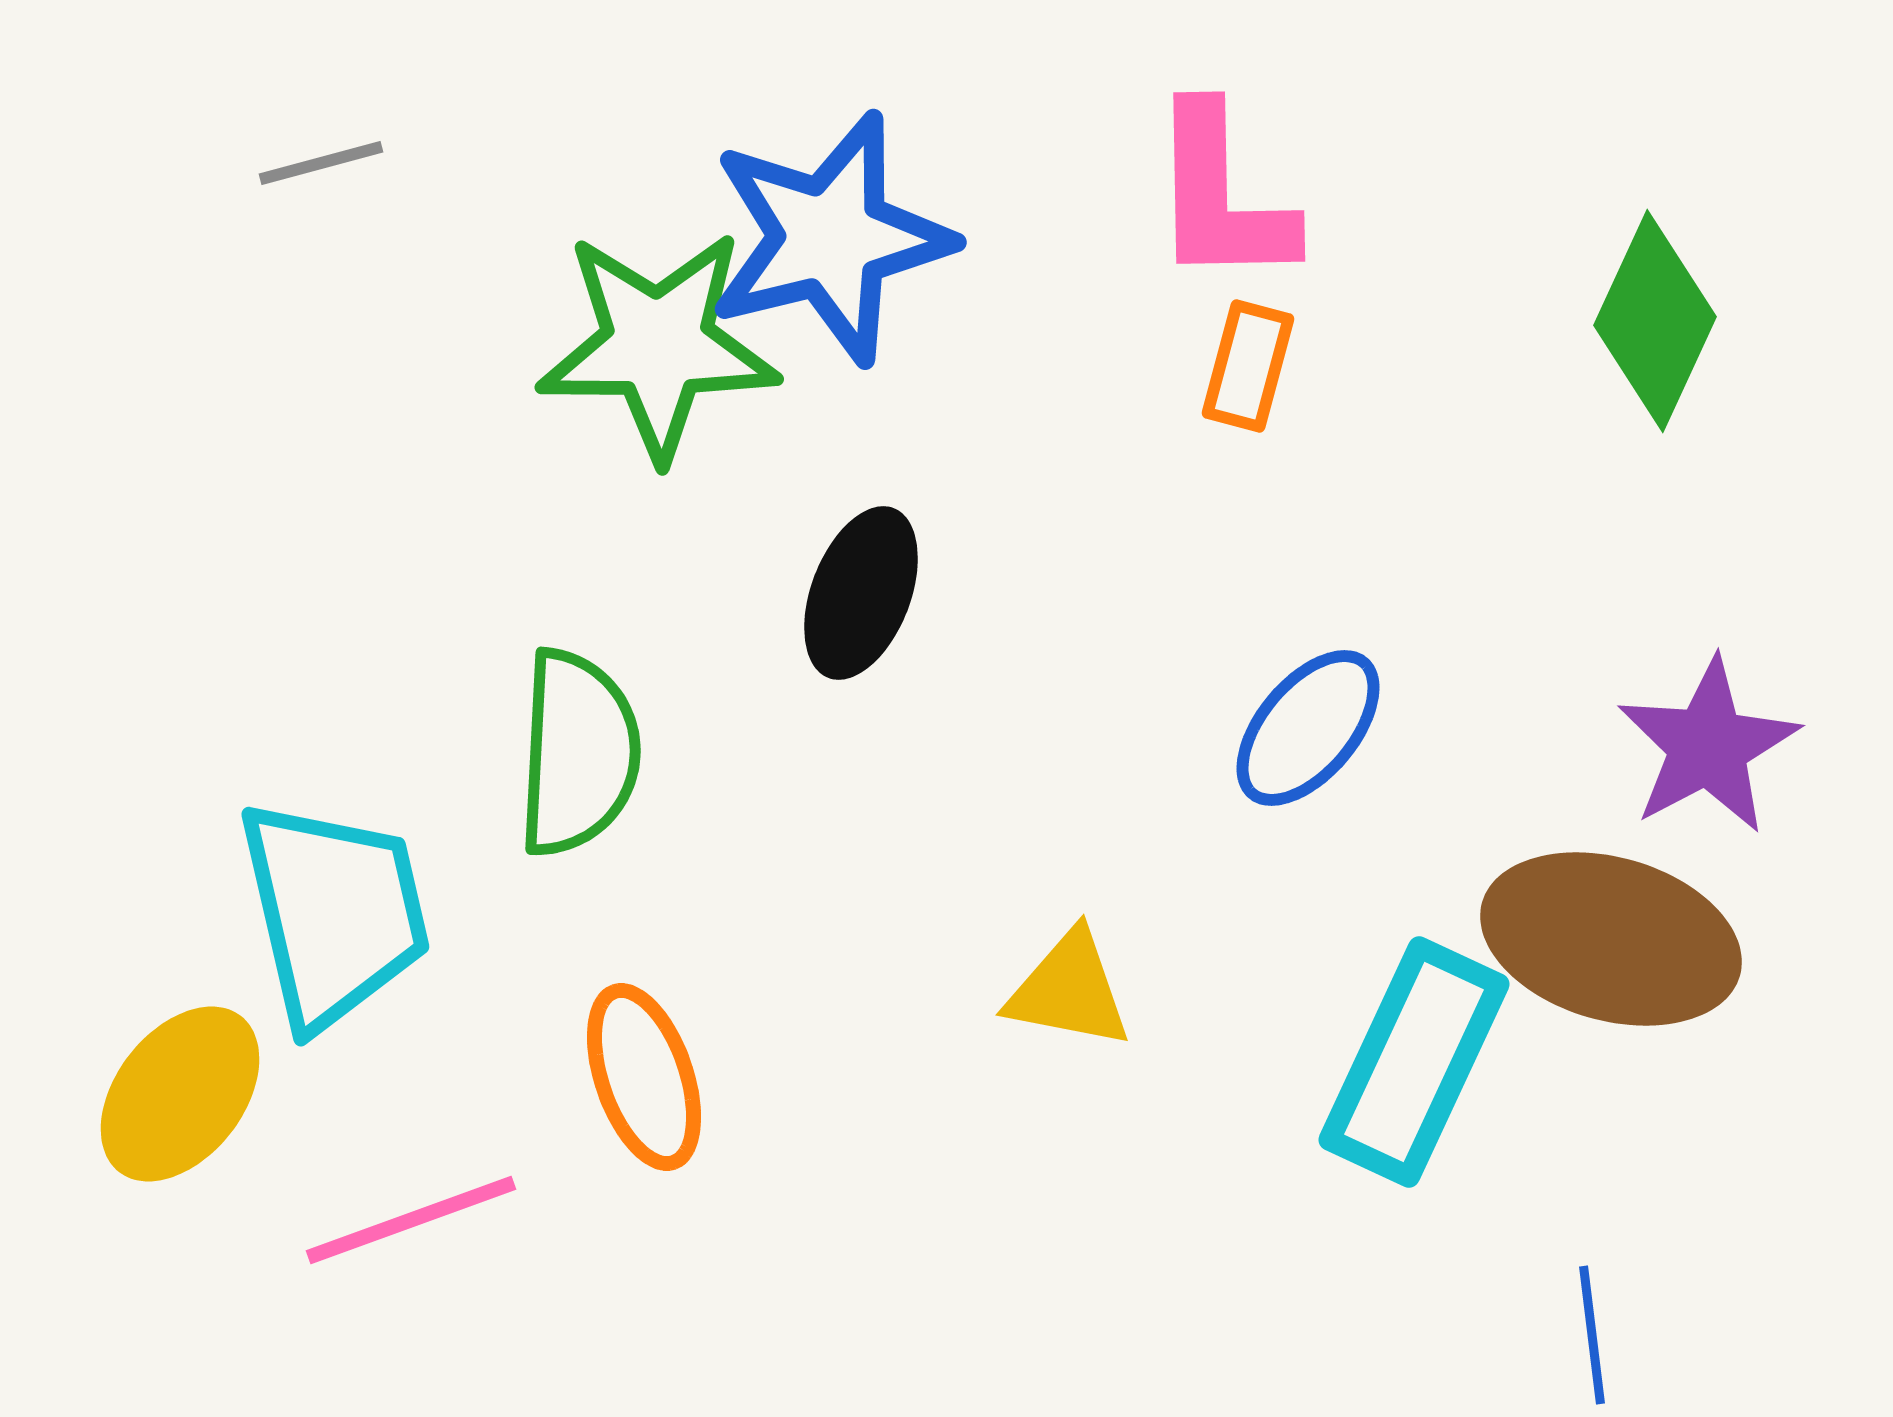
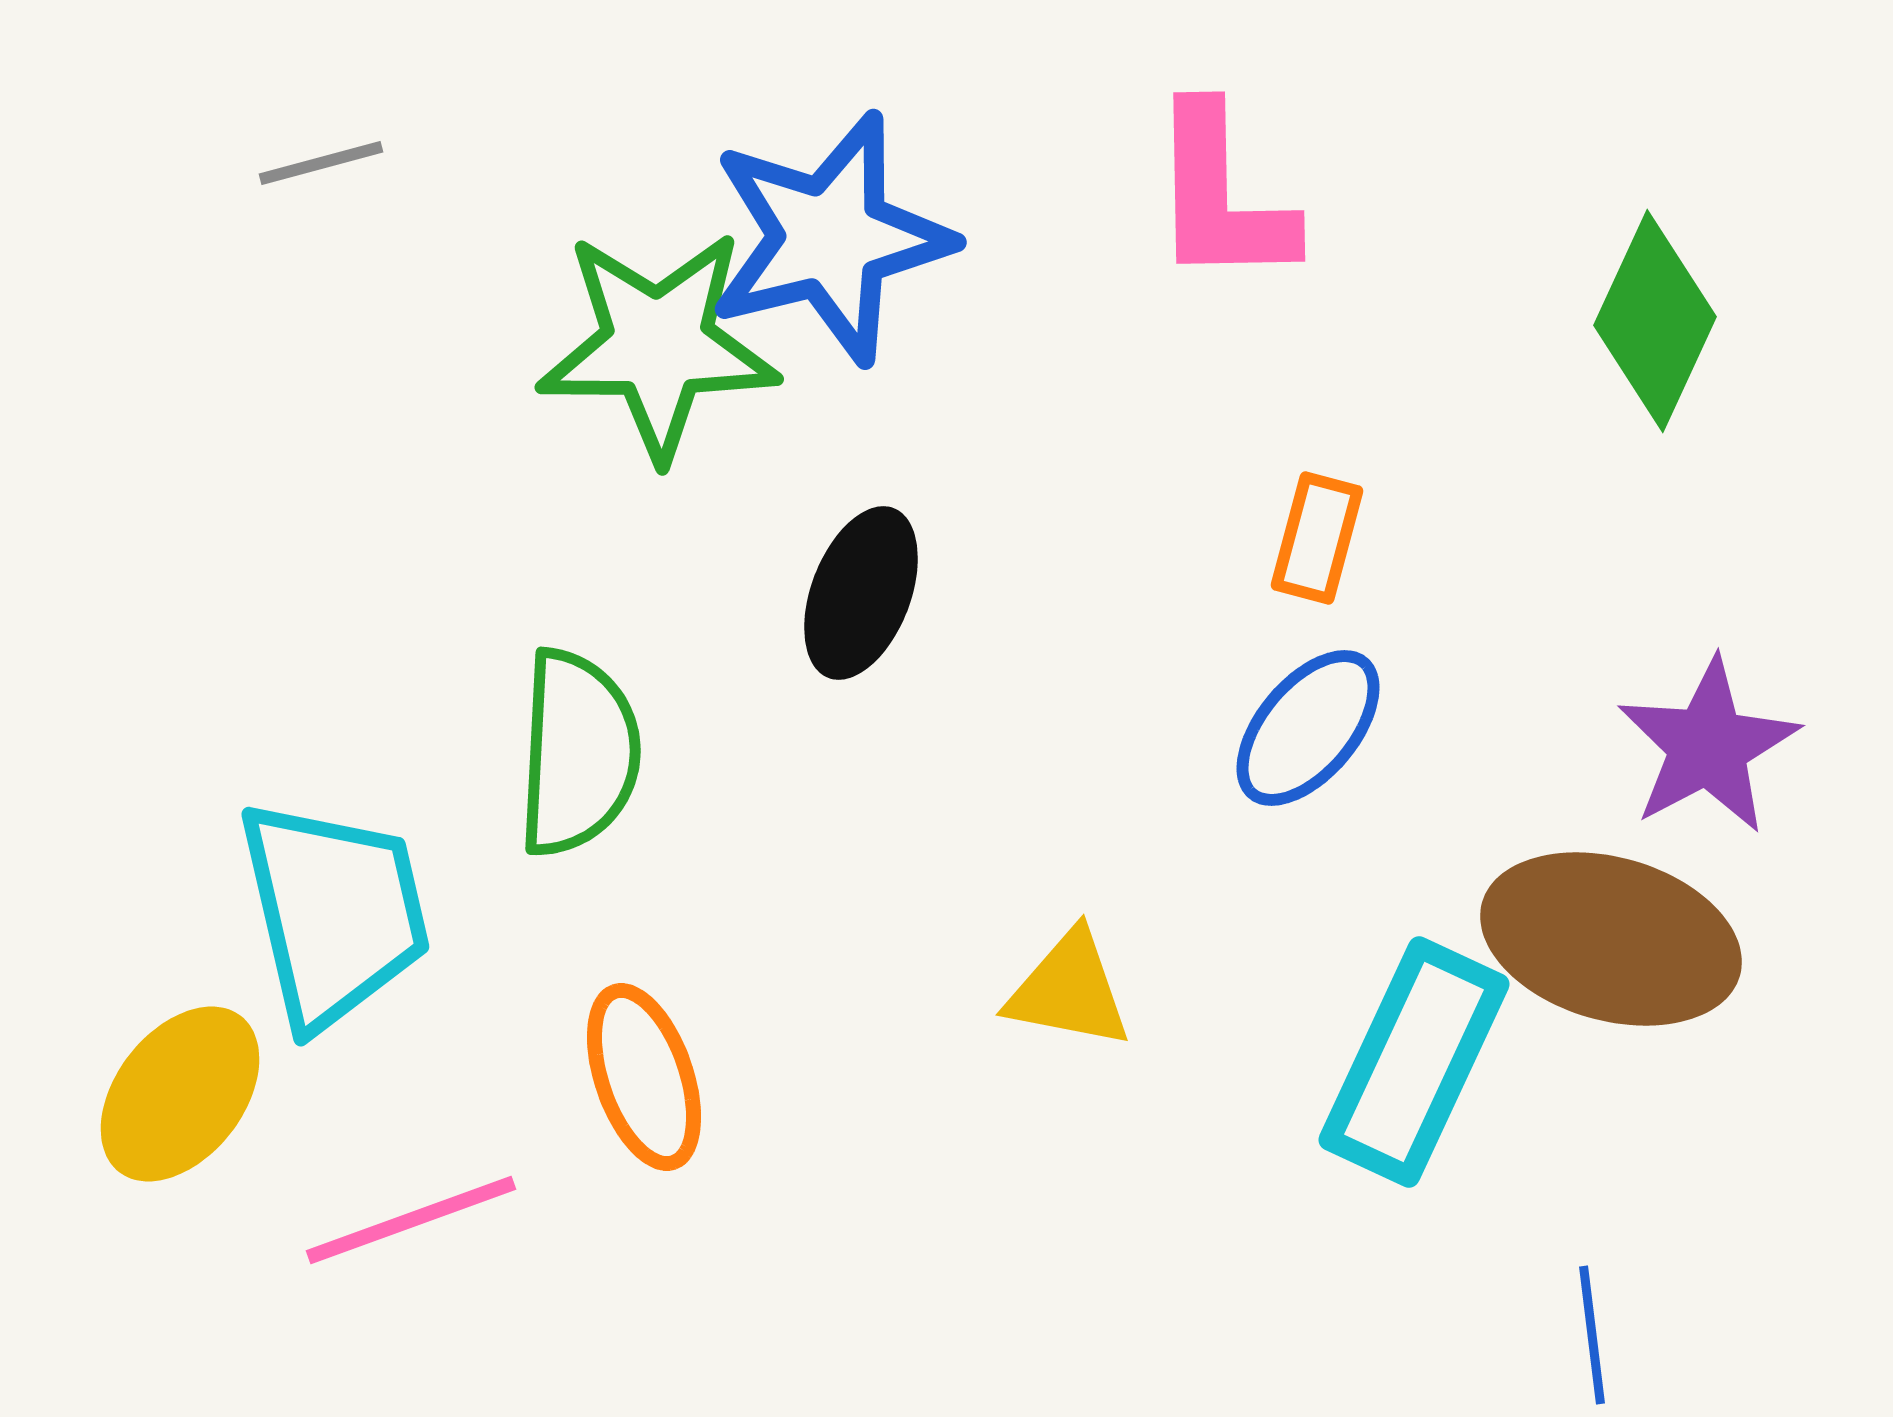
orange rectangle: moved 69 px right, 172 px down
